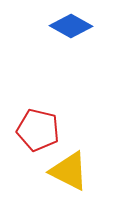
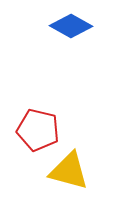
yellow triangle: rotated 12 degrees counterclockwise
